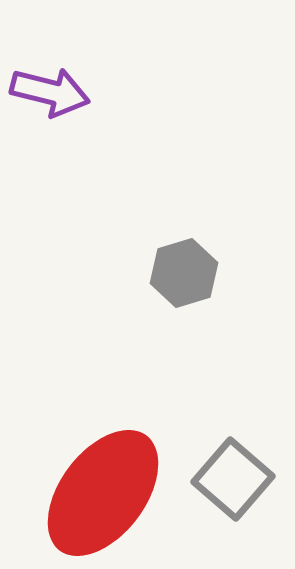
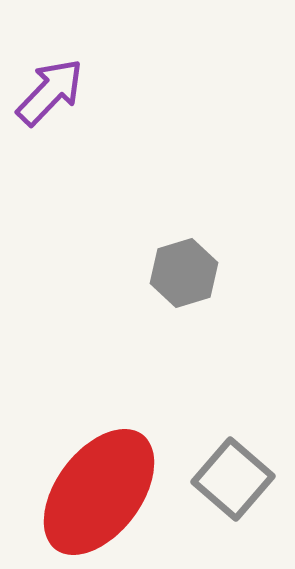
purple arrow: rotated 60 degrees counterclockwise
red ellipse: moved 4 px left, 1 px up
